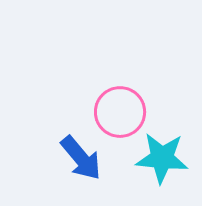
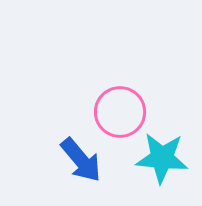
blue arrow: moved 2 px down
